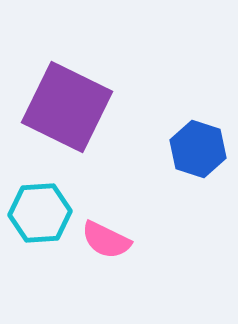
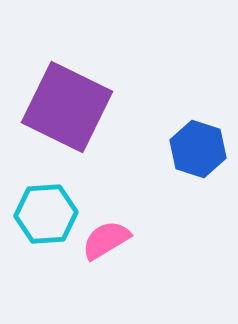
cyan hexagon: moved 6 px right, 1 px down
pink semicircle: rotated 123 degrees clockwise
